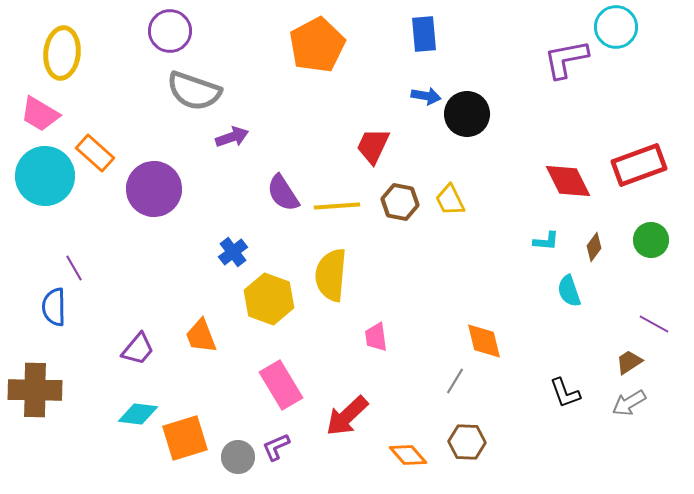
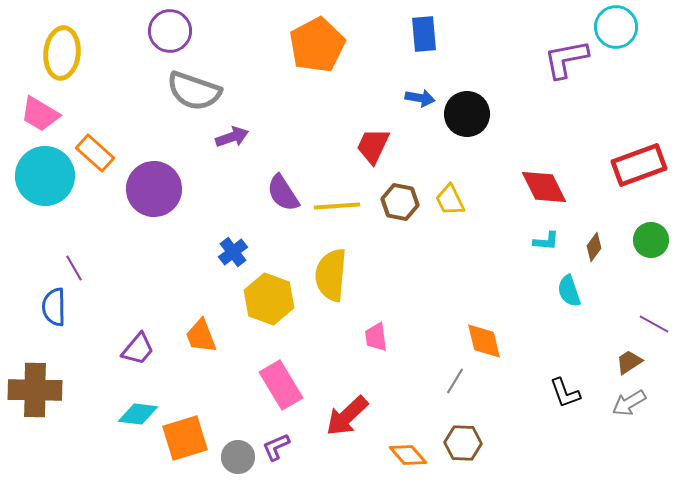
blue arrow at (426, 96): moved 6 px left, 2 px down
red diamond at (568, 181): moved 24 px left, 6 px down
brown hexagon at (467, 442): moved 4 px left, 1 px down
